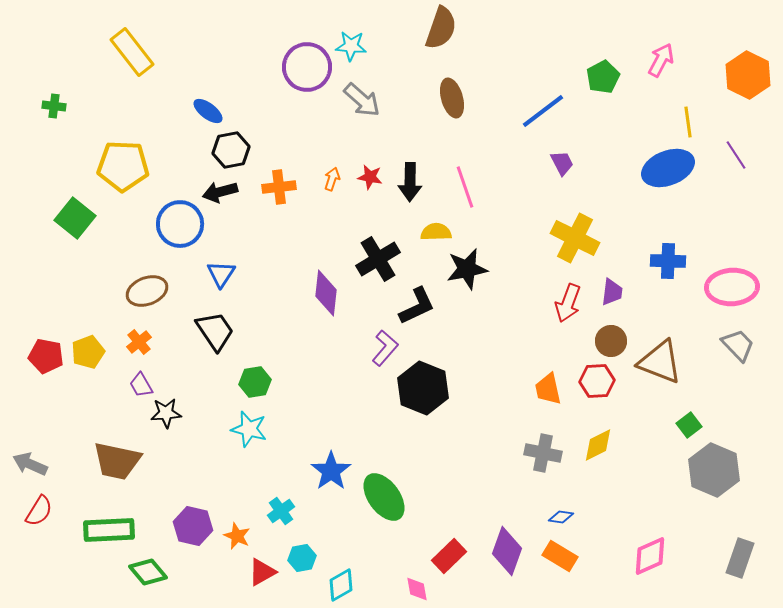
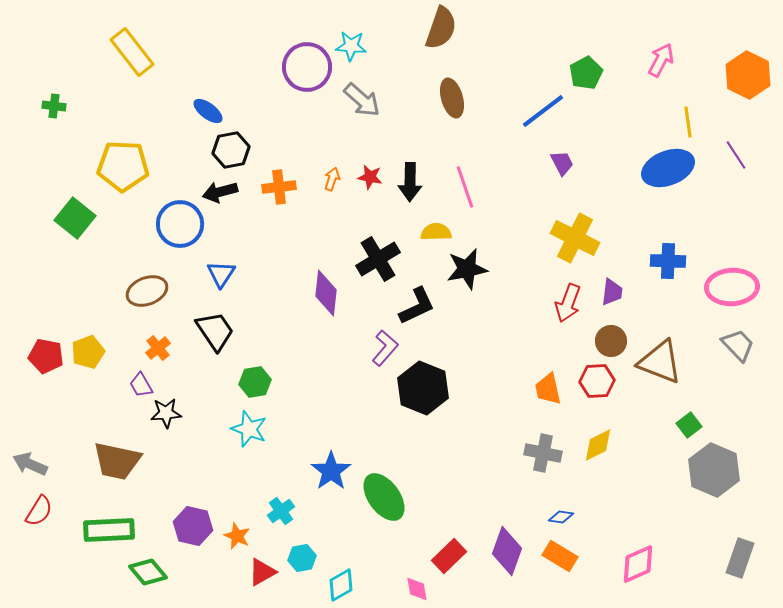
green pentagon at (603, 77): moved 17 px left, 4 px up
orange cross at (139, 342): moved 19 px right, 6 px down
cyan star at (249, 429): rotated 6 degrees clockwise
pink diamond at (650, 556): moved 12 px left, 8 px down
